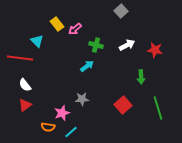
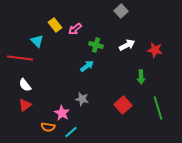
yellow rectangle: moved 2 px left, 1 px down
gray star: rotated 16 degrees clockwise
pink star: rotated 21 degrees counterclockwise
